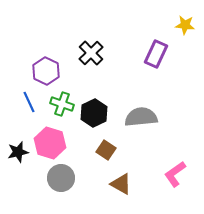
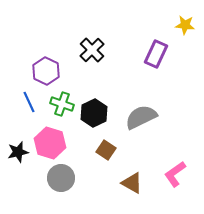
black cross: moved 1 px right, 3 px up
gray semicircle: rotated 20 degrees counterclockwise
brown triangle: moved 11 px right, 1 px up
